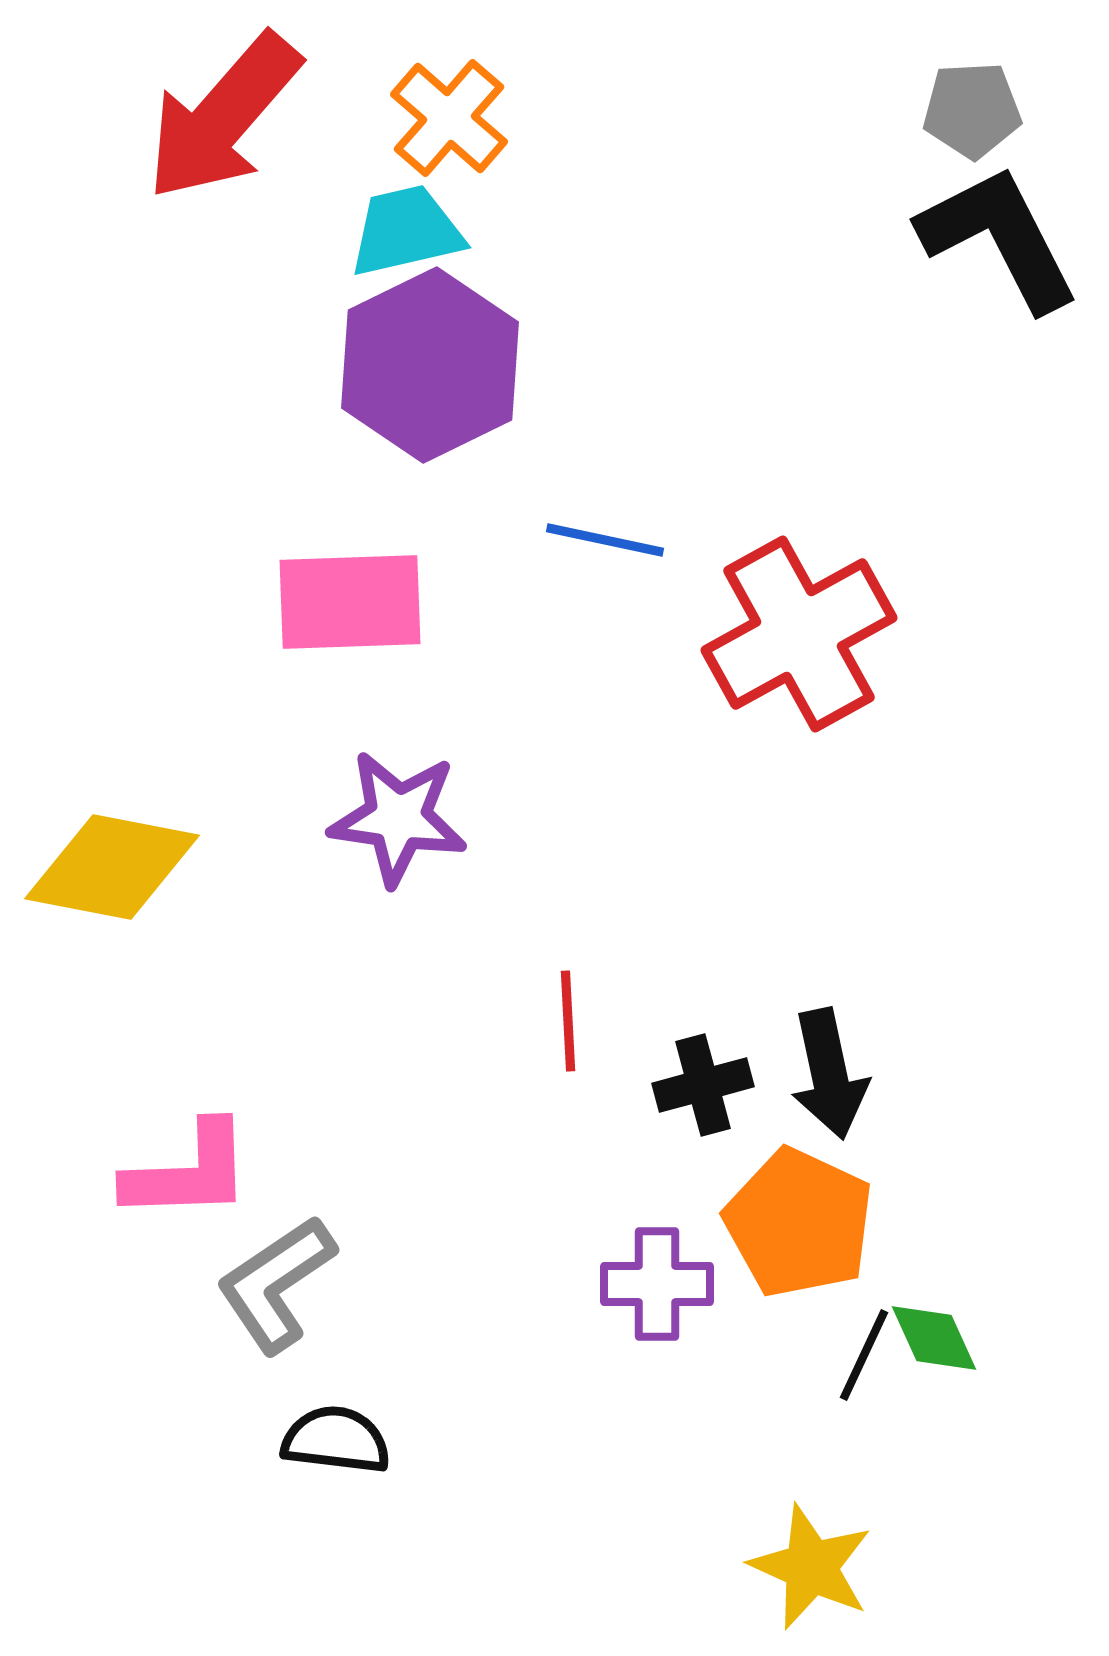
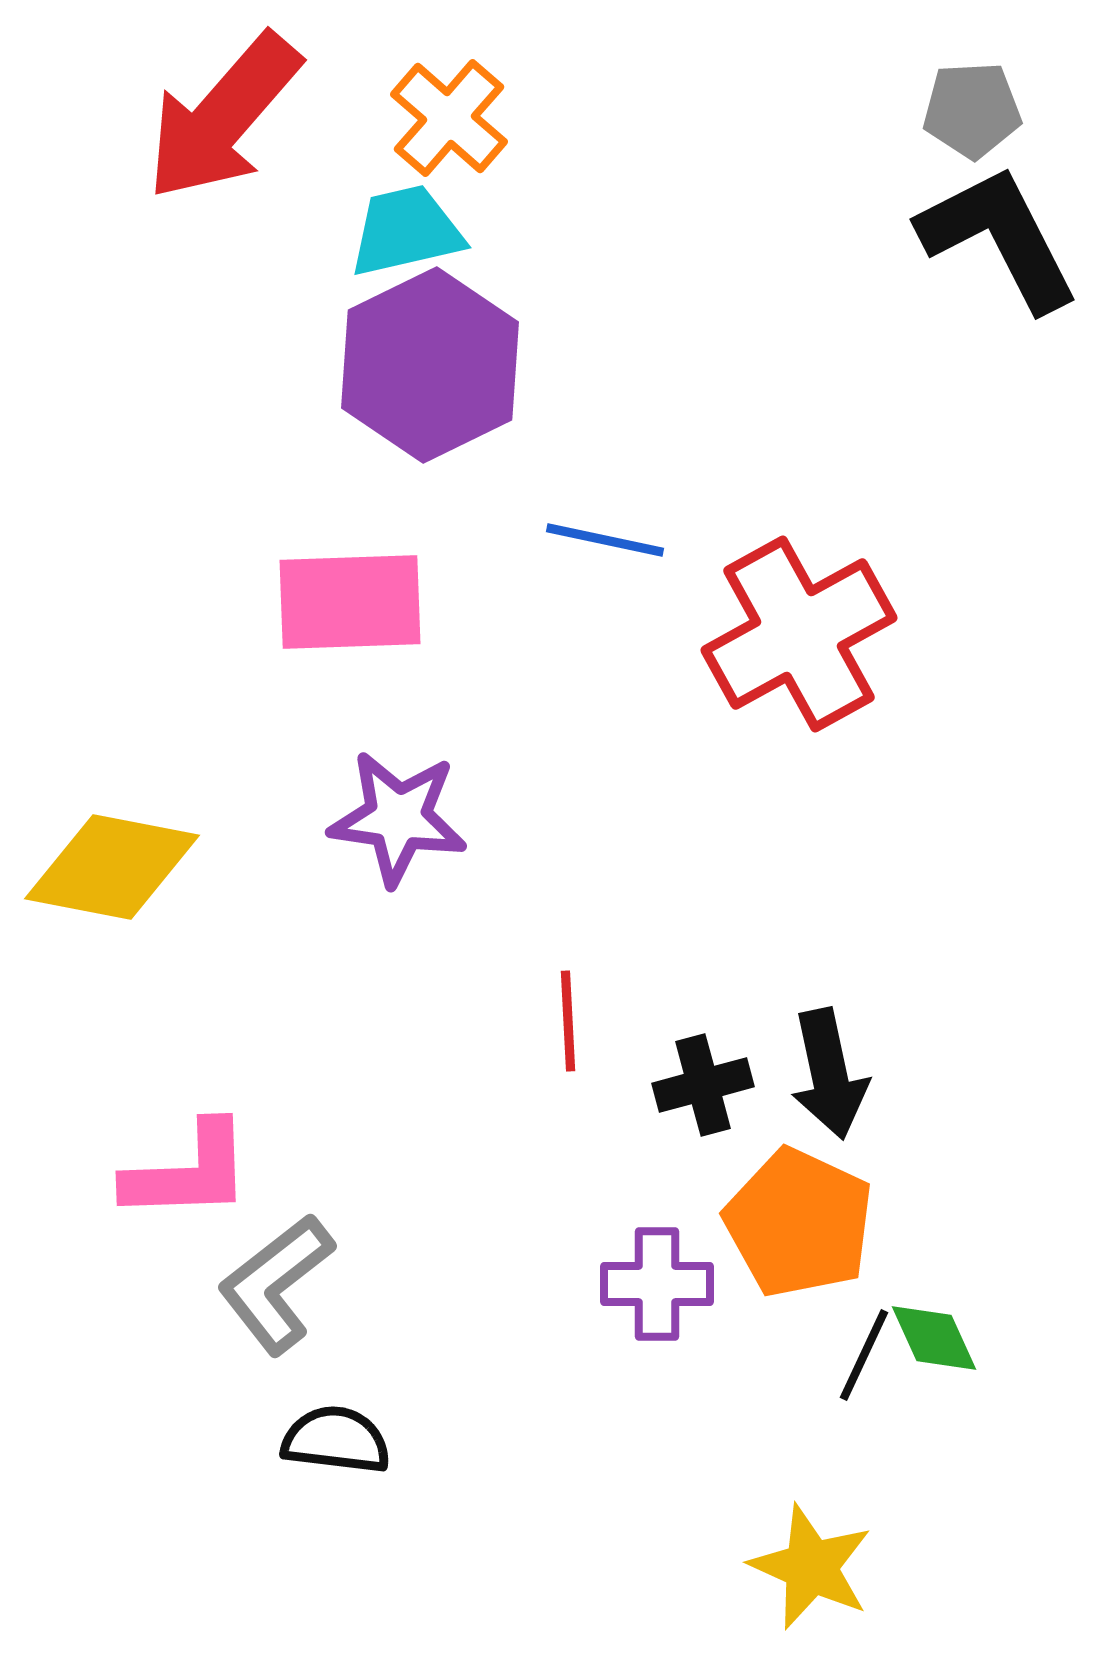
gray L-shape: rotated 4 degrees counterclockwise
